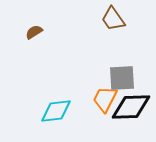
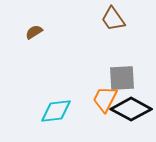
black diamond: moved 2 px down; rotated 30 degrees clockwise
